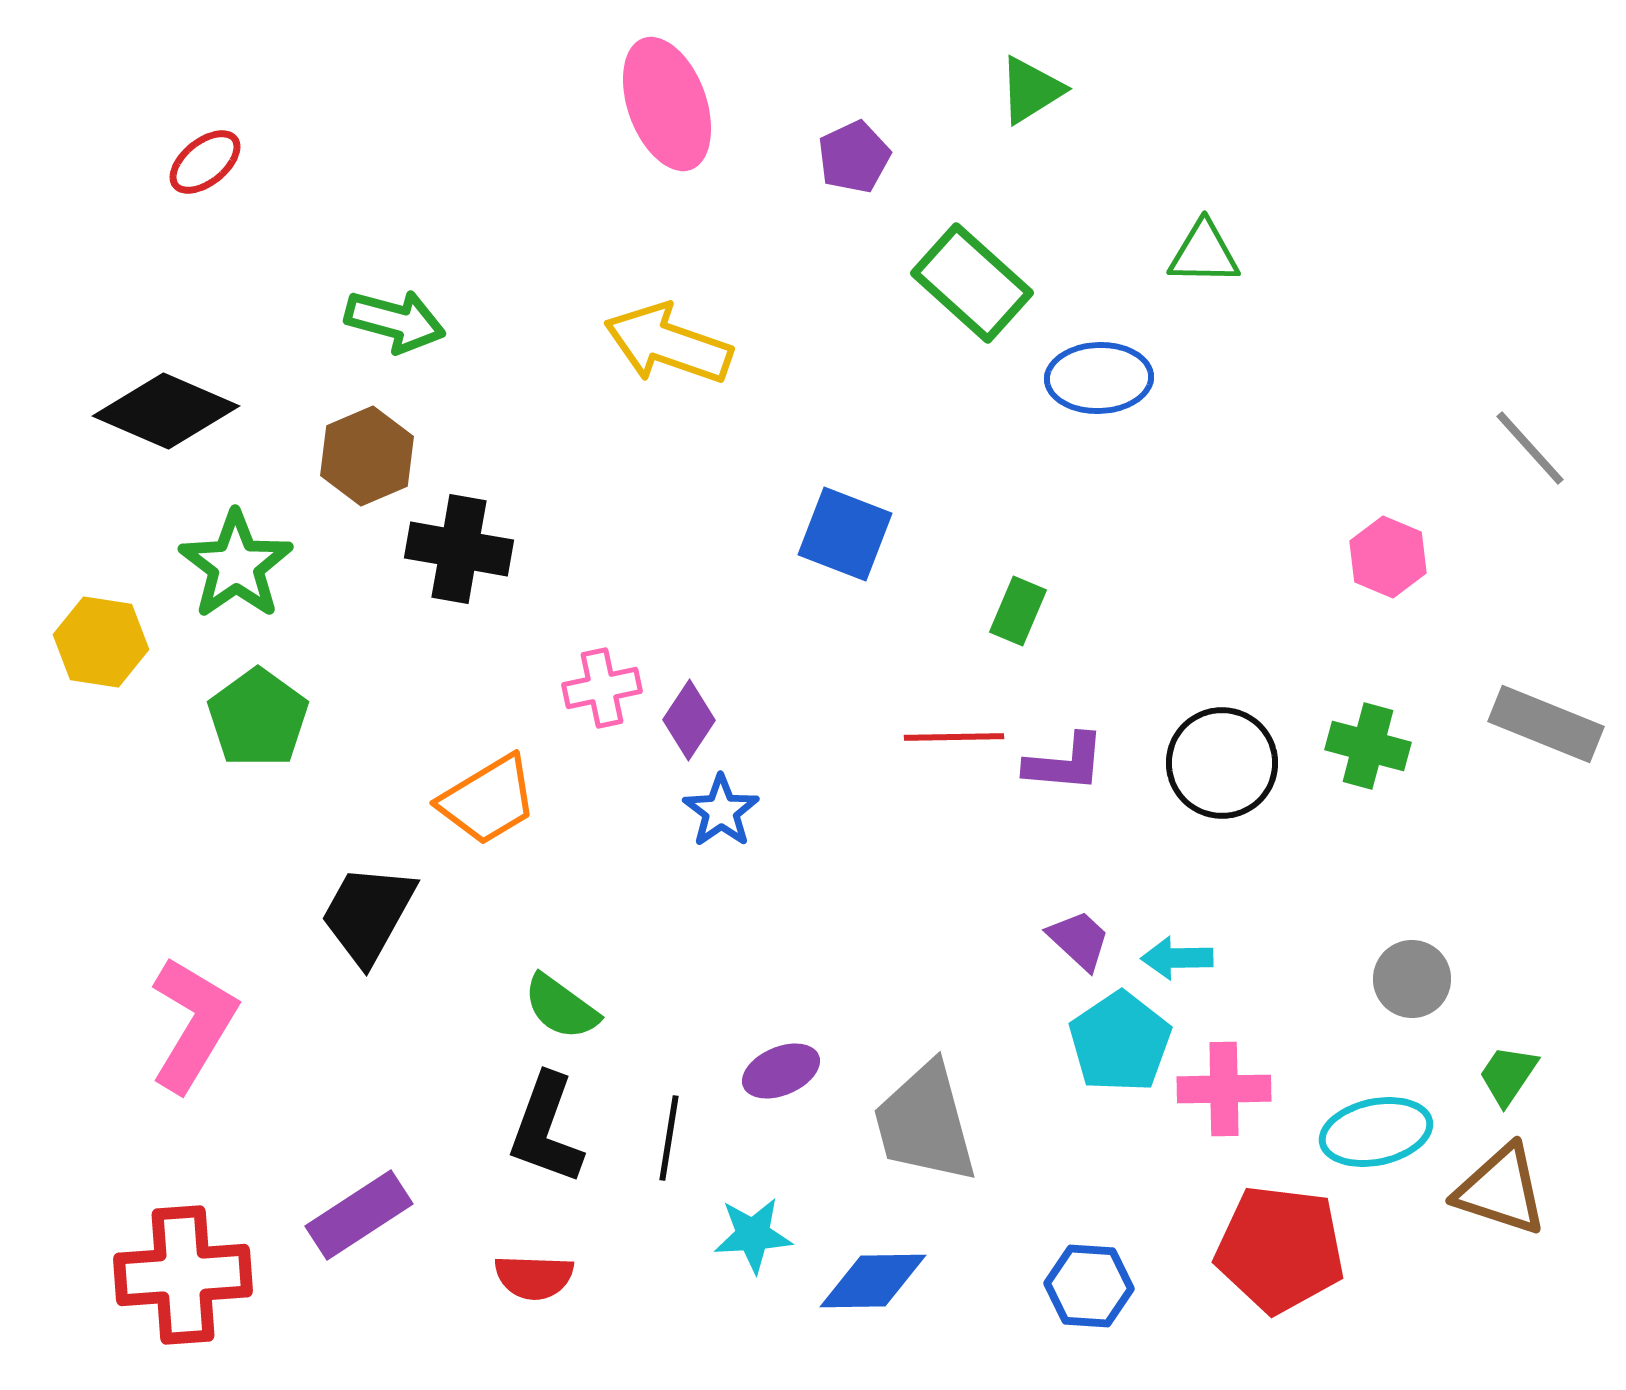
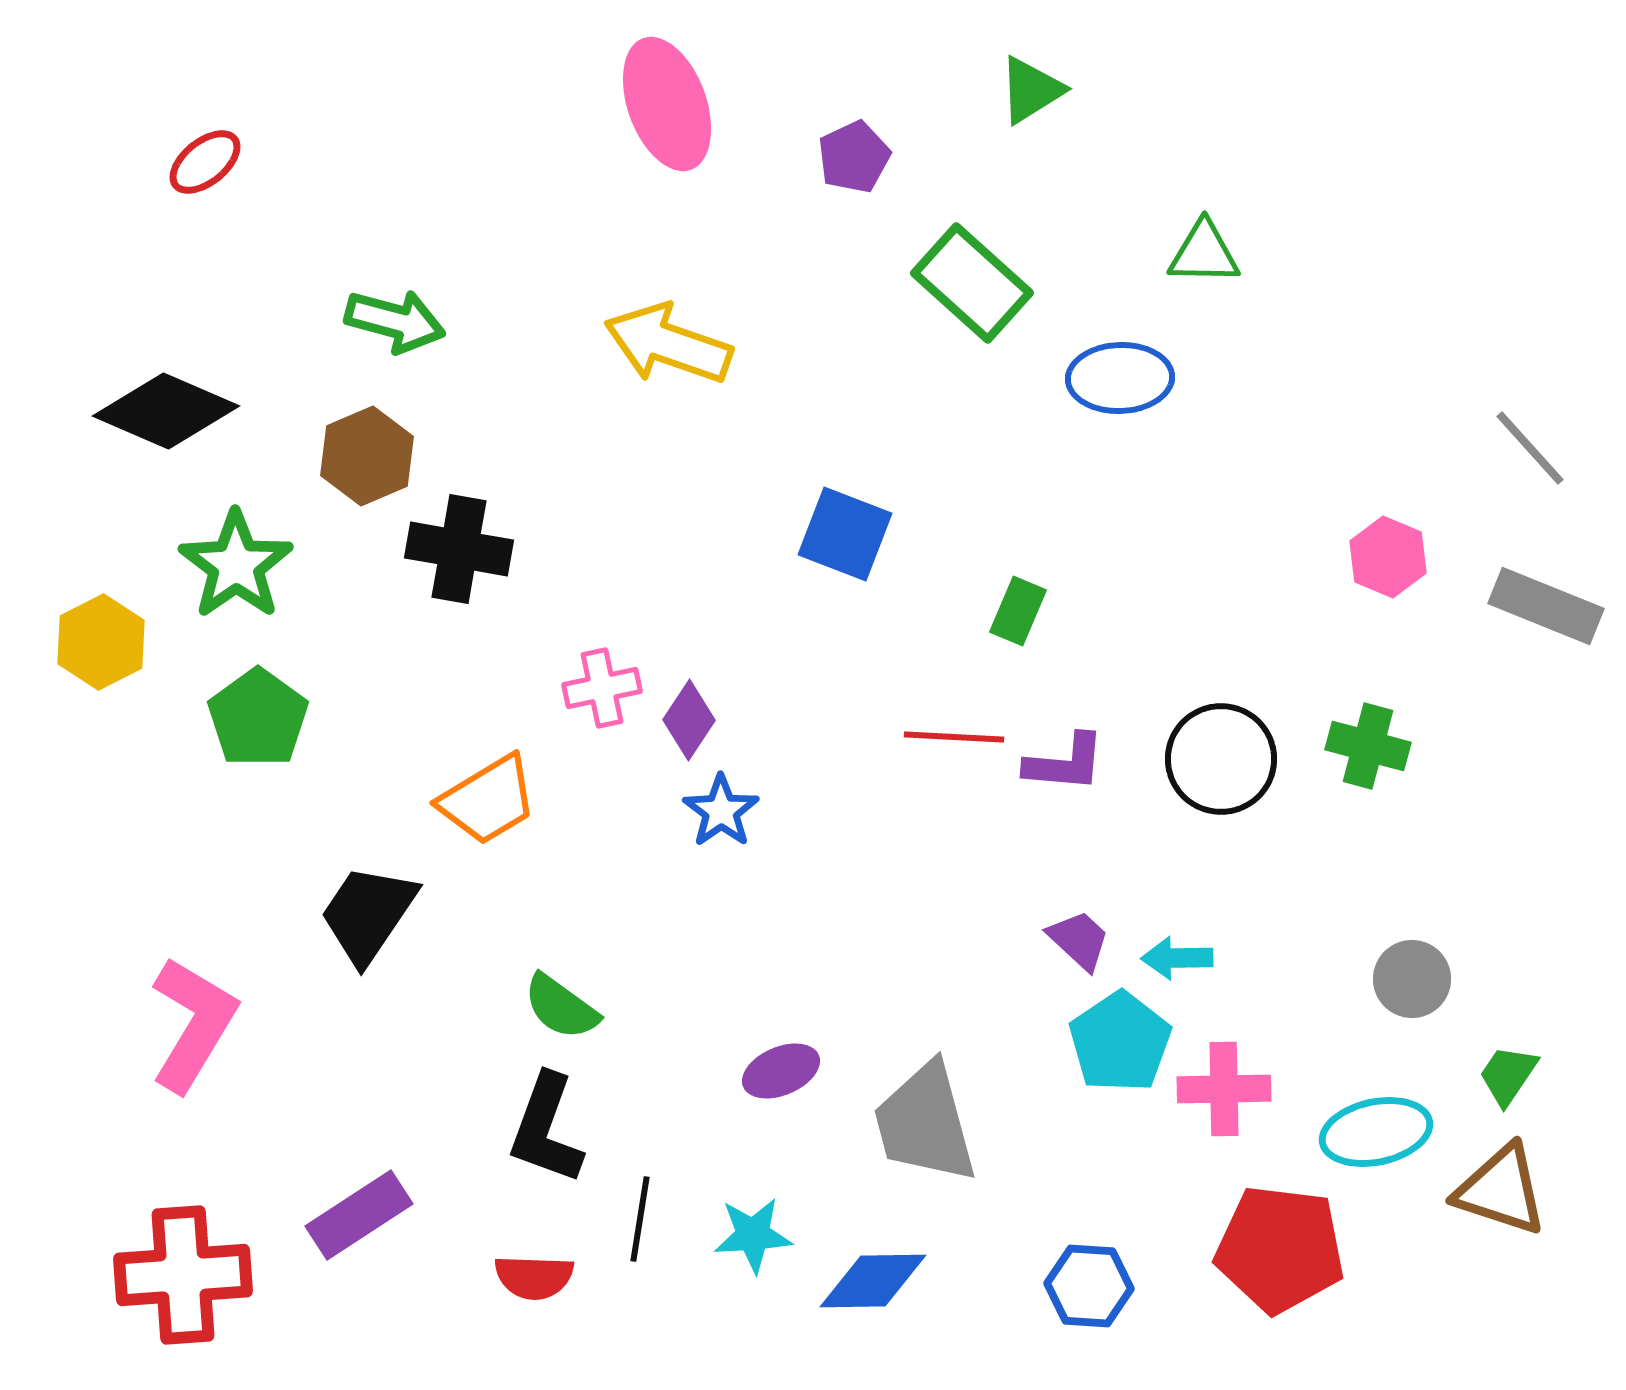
blue ellipse at (1099, 378): moved 21 px right
yellow hexagon at (101, 642): rotated 24 degrees clockwise
gray rectangle at (1546, 724): moved 118 px up
red line at (954, 737): rotated 4 degrees clockwise
black circle at (1222, 763): moved 1 px left, 4 px up
black trapezoid at (368, 914): rotated 5 degrees clockwise
black line at (669, 1138): moved 29 px left, 81 px down
